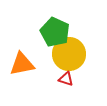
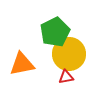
green pentagon: rotated 20 degrees clockwise
red triangle: moved 2 px up; rotated 28 degrees counterclockwise
